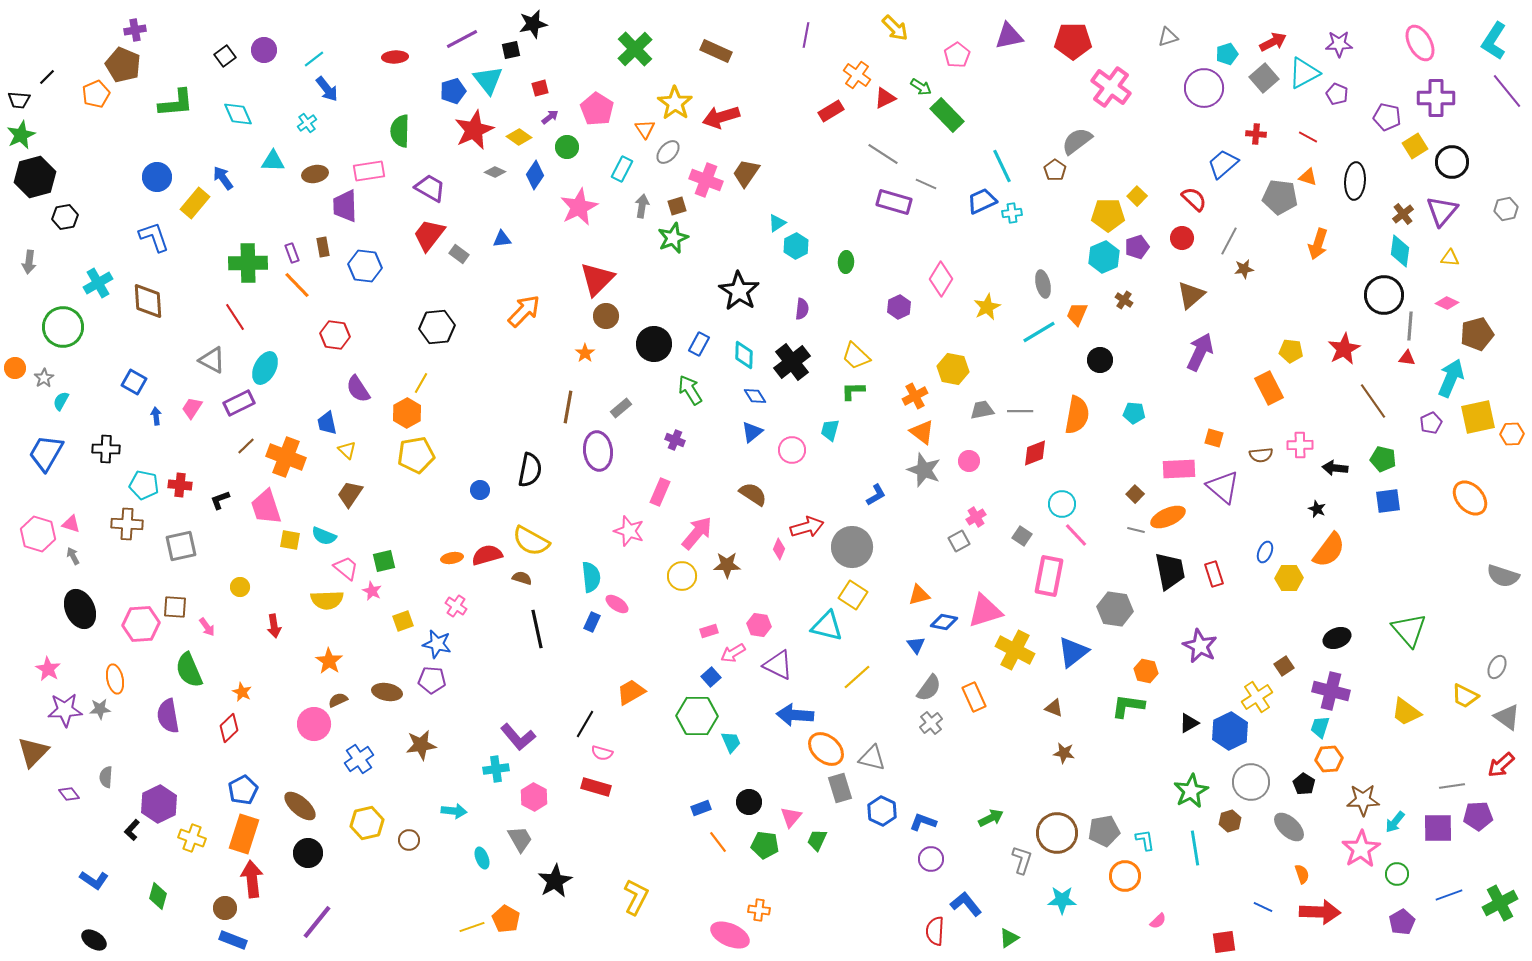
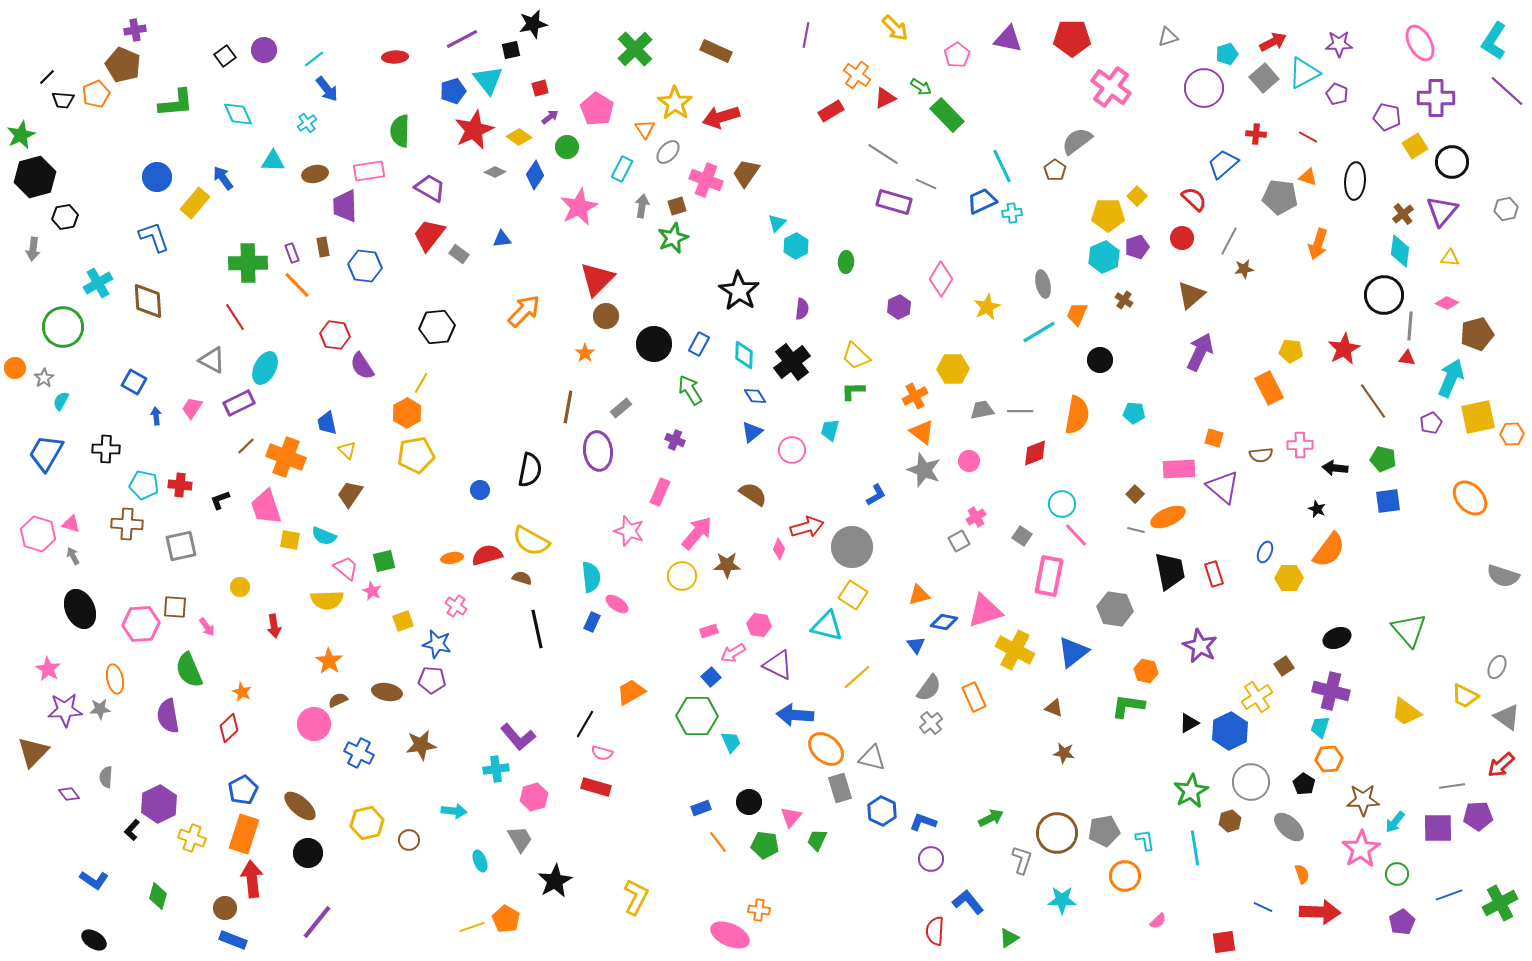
purple triangle at (1009, 36): moved 1 px left, 3 px down; rotated 24 degrees clockwise
red pentagon at (1073, 41): moved 1 px left, 3 px up
purple line at (1507, 91): rotated 9 degrees counterclockwise
black trapezoid at (19, 100): moved 44 px right
cyan triangle at (777, 223): rotated 12 degrees counterclockwise
gray arrow at (29, 262): moved 4 px right, 13 px up
yellow hexagon at (953, 369): rotated 12 degrees counterclockwise
purple semicircle at (358, 389): moved 4 px right, 23 px up
blue cross at (359, 759): moved 6 px up; rotated 28 degrees counterclockwise
pink hexagon at (534, 797): rotated 16 degrees clockwise
cyan ellipse at (482, 858): moved 2 px left, 3 px down
blue L-shape at (966, 904): moved 2 px right, 2 px up
